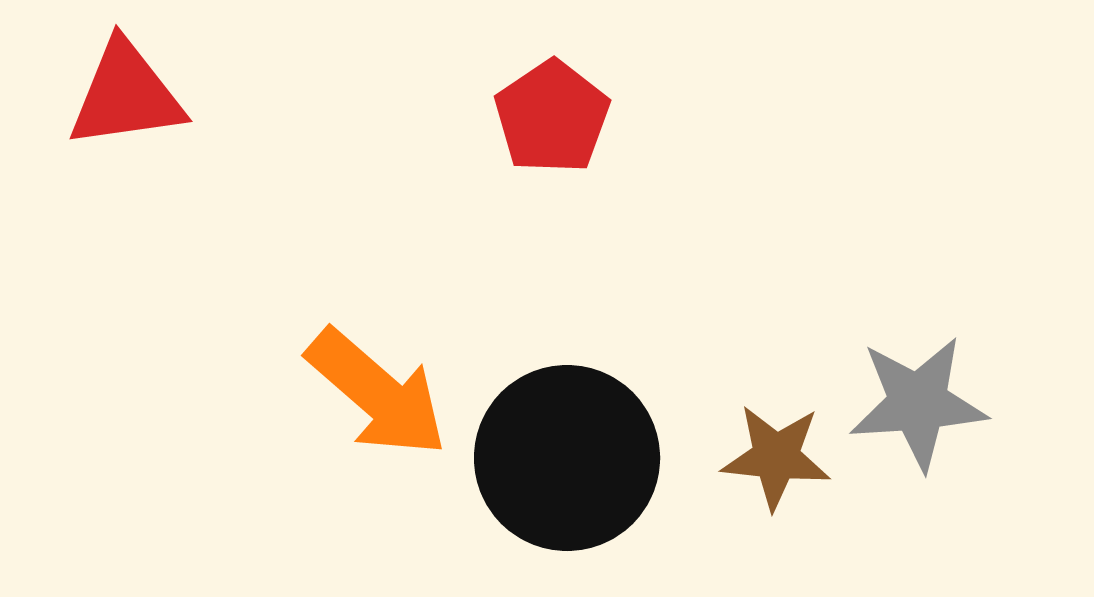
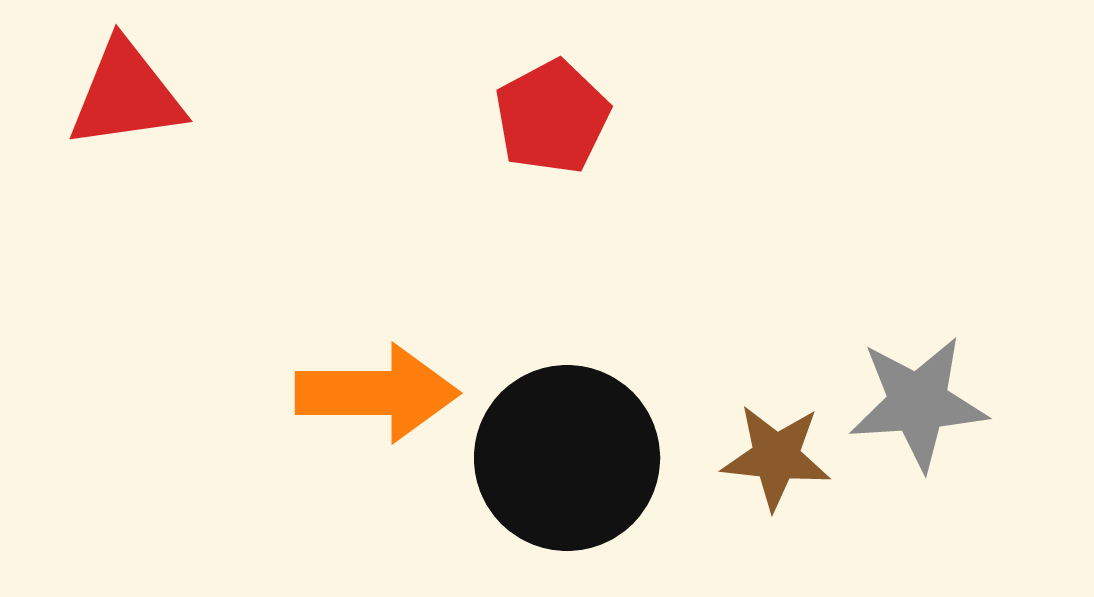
red pentagon: rotated 6 degrees clockwise
orange arrow: rotated 41 degrees counterclockwise
